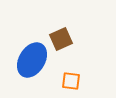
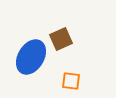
blue ellipse: moved 1 px left, 3 px up
